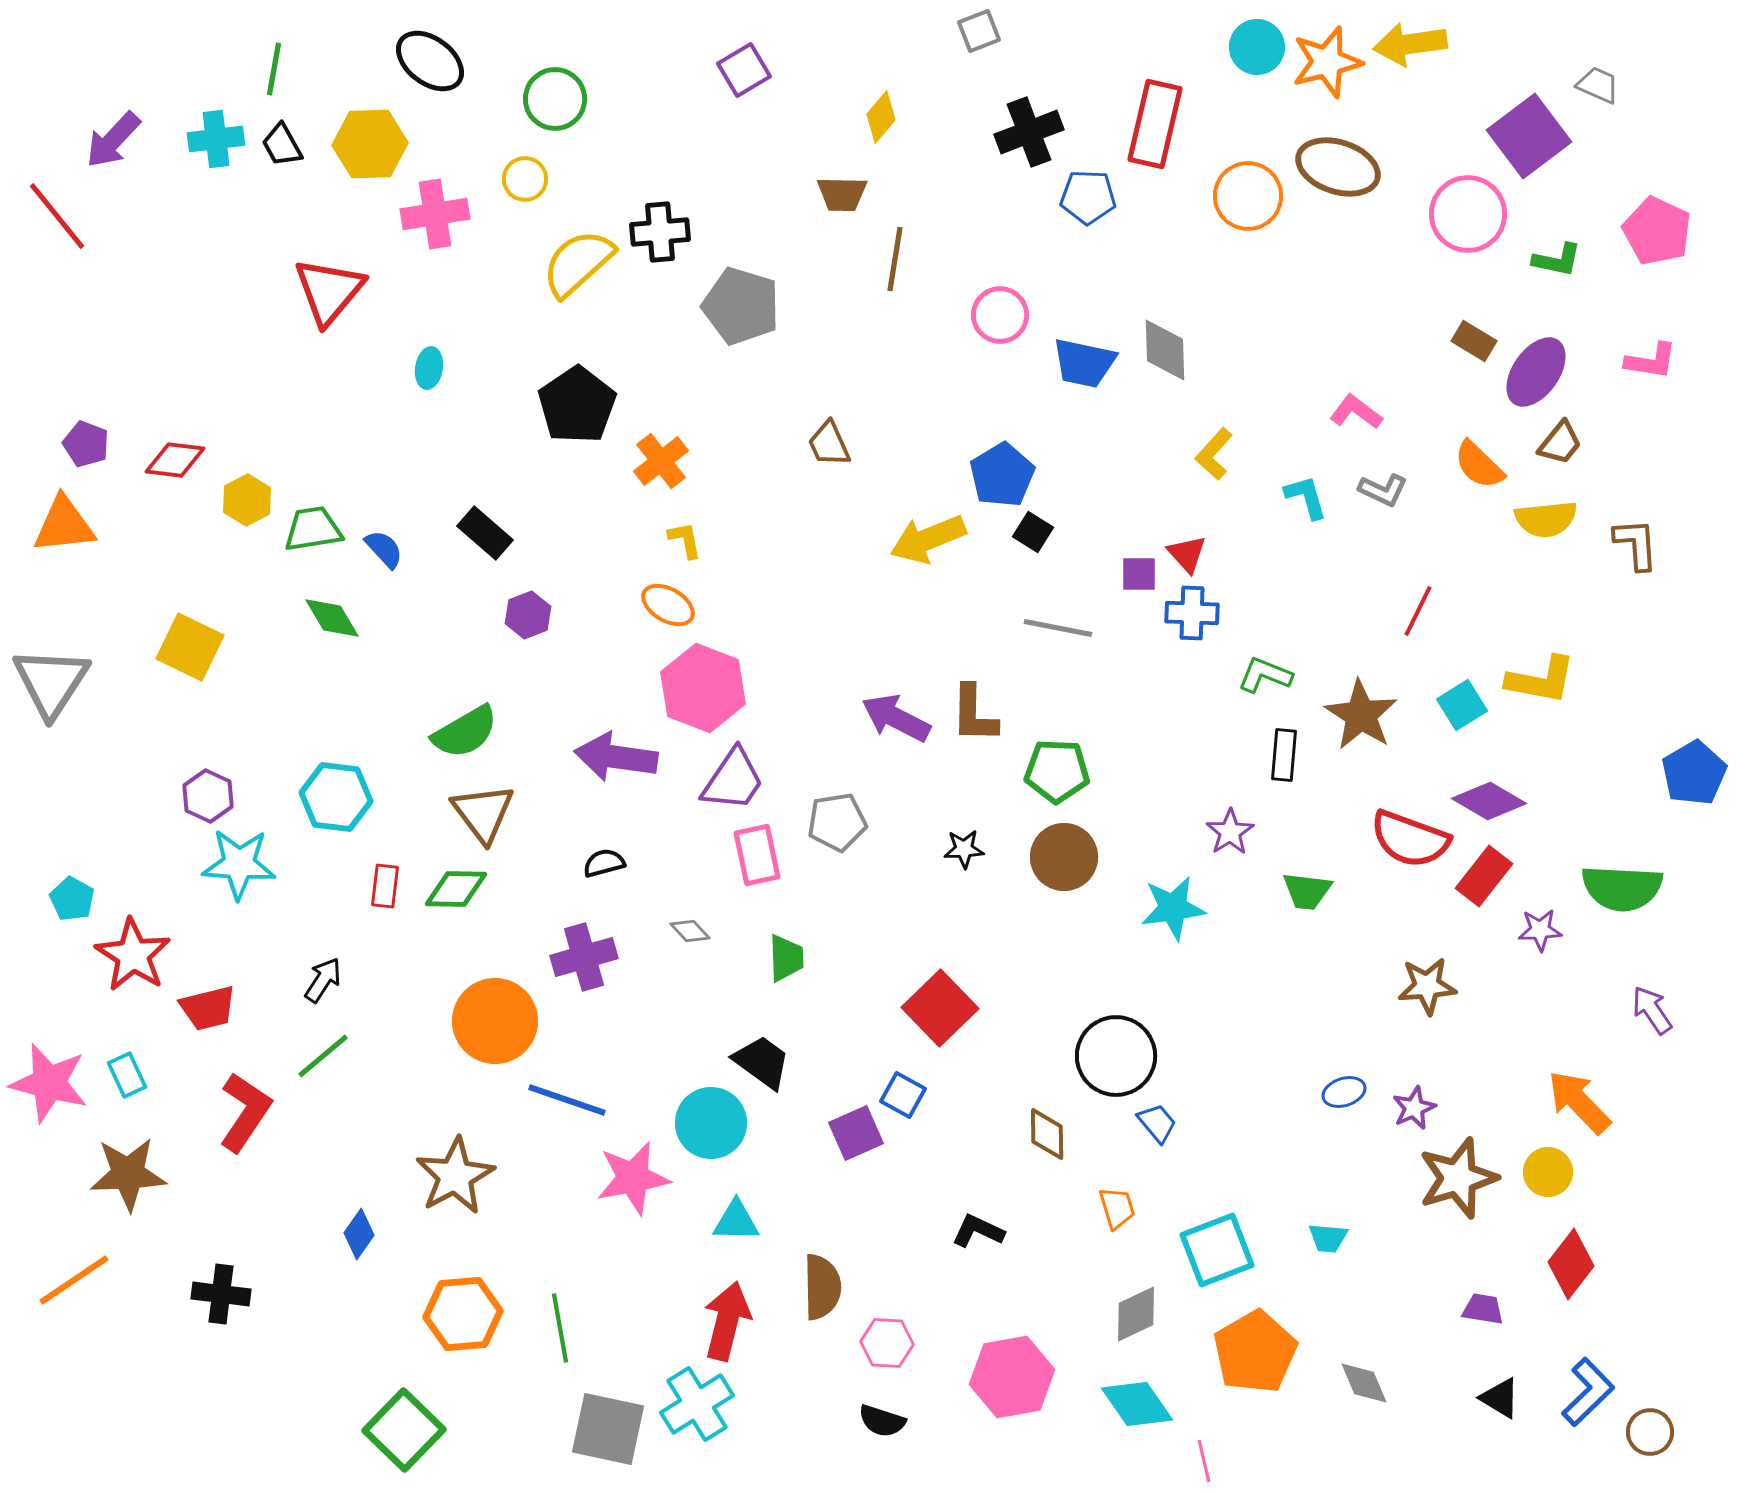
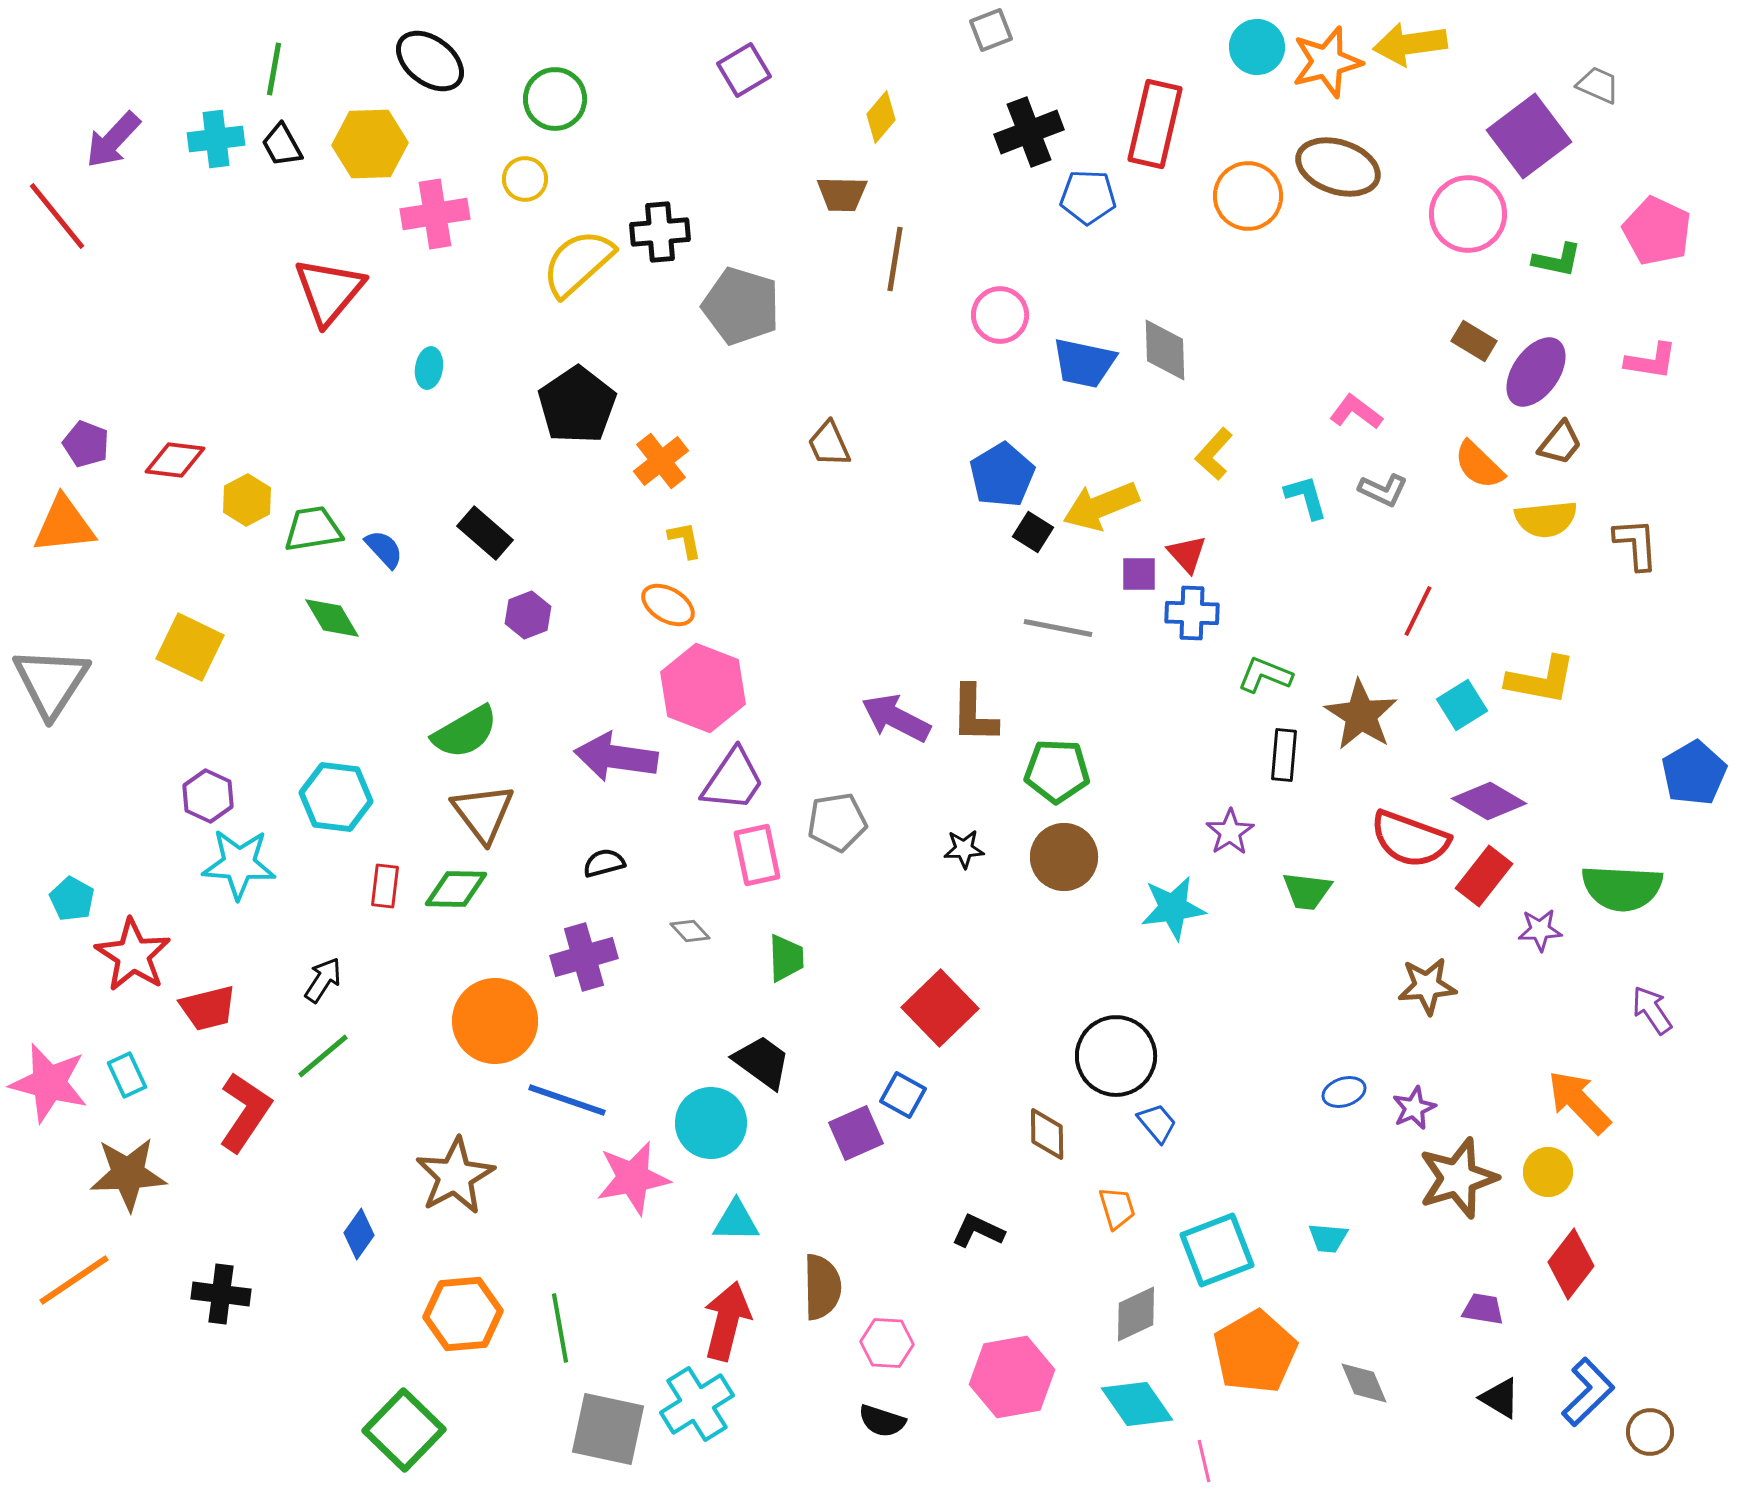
gray square at (979, 31): moved 12 px right, 1 px up
yellow arrow at (928, 539): moved 173 px right, 33 px up
